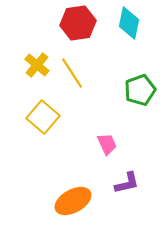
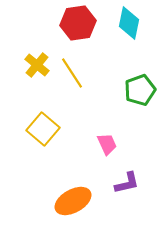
yellow square: moved 12 px down
